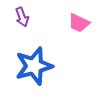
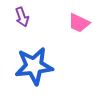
blue star: rotated 9 degrees clockwise
